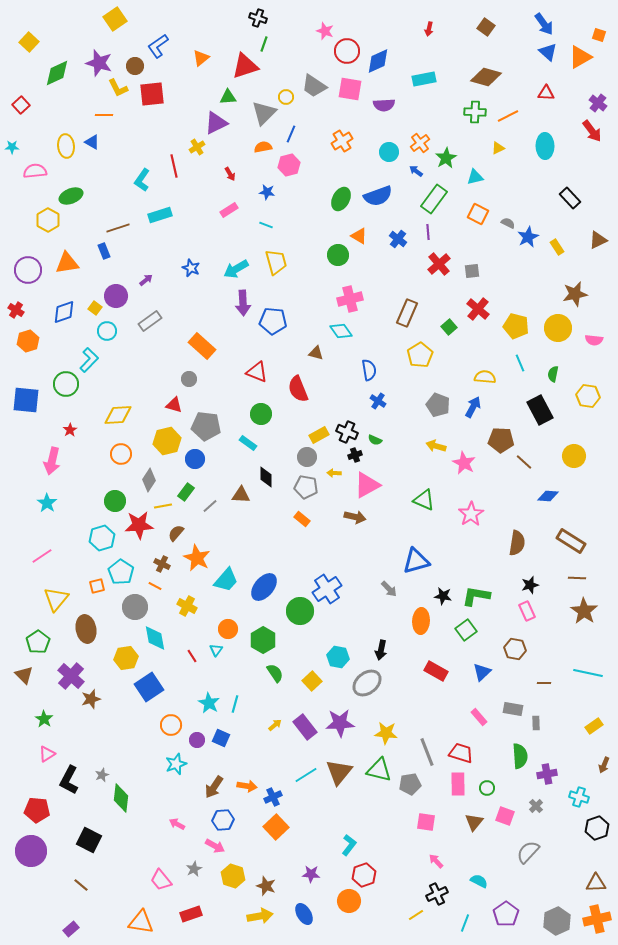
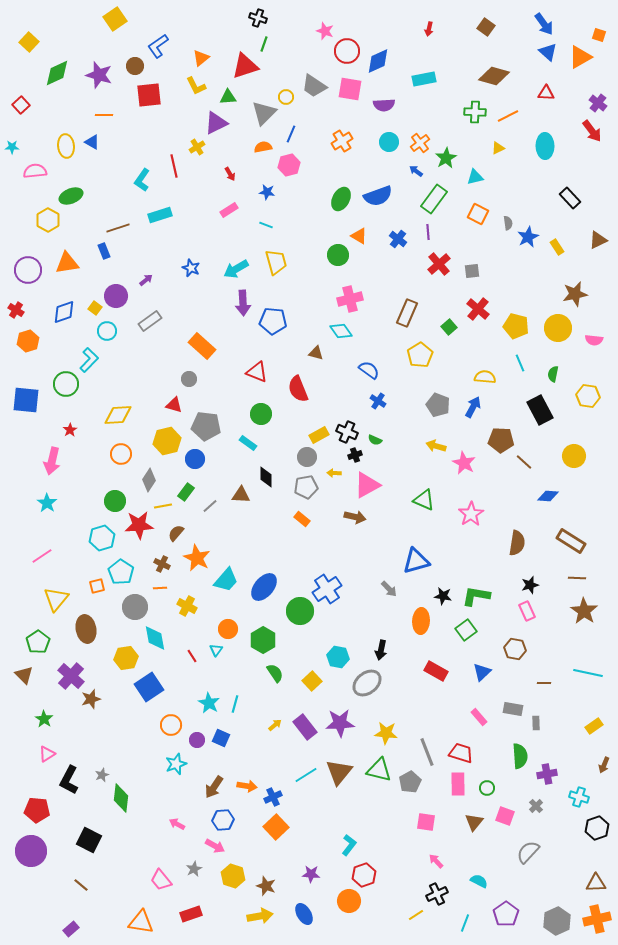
purple star at (99, 63): moved 12 px down
brown diamond at (486, 77): moved 8 px right, 1 px up
yellow L-shape at (118, 88): moved 78 px right, 2 px up
red square at (152, 94): moved 3 px left, 1 px down
cyan circle at (389, 152): moved 10 px up
gray semicircle at (508, 223): rotated 56 degrees clockwise
blue semicircle at (369, 370): rotated 45 degrees counterclockwise
gray pentagon at (306, 487): rotated 20 degrees counterclockwise
orange line at (155, 586): moved 5 px right, 2 px down; rotated 32 degrees counterclockwise
gray pentagon at (410, 784): moved 2 px up; rotated 20 degrees counterclockwise
